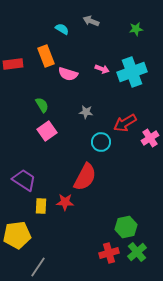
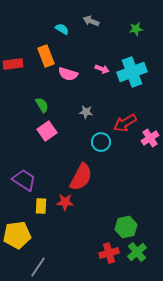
red semicircle: moved 4 px left
